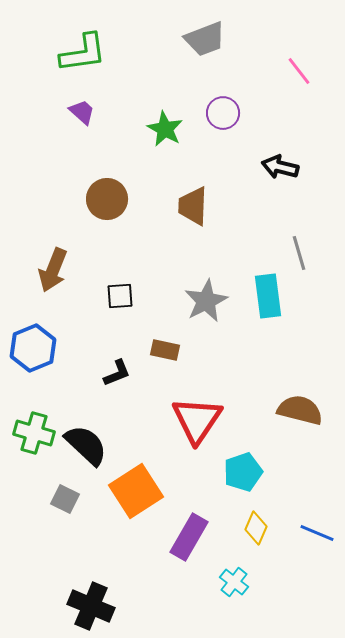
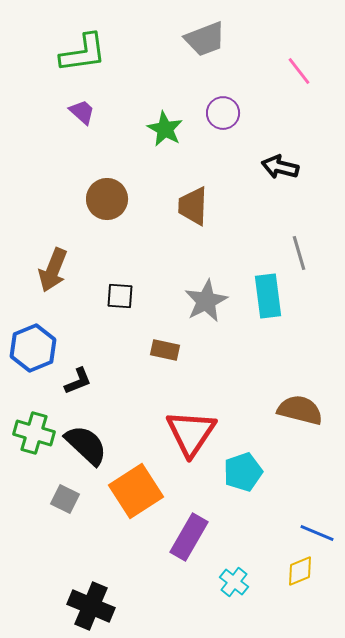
black square: rotated 8 degrees clockwise
black L-shape: moved 39 px left, 8 px down
red triangle: moved 6 px left, 13 px down
yellow diamond: moved 44 px right, 43 px down; rotated 44 degrees clockwise
